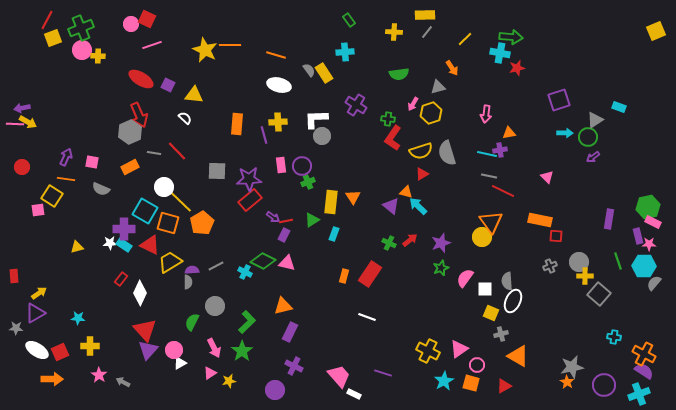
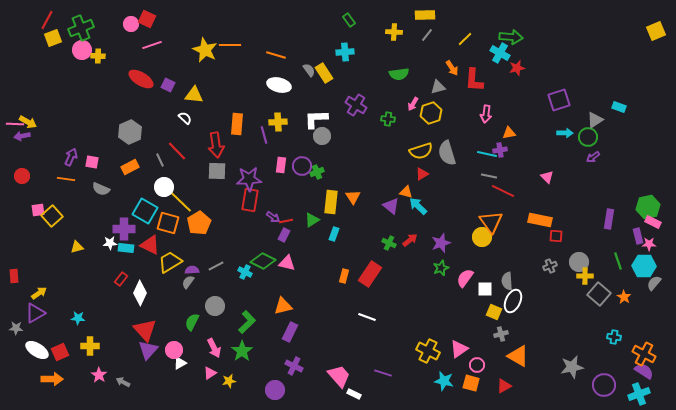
gray line at (427, 32): moved 3 px down
cyan cross at (500, 53): rotated 18 degrees clockwise
purple arrow at (22, 108): moved 28 px down
red arrow at (139, 115): moved 77 px right, 30 px down; rotated 15 degrees clockwise
red L-shape at (393, 138): moved 81 px right, 58 px up; rotated 30 degrees counterclockwise
gray line at (154, 153): moved 6 px right, 7 px down; rotated 56 degrees clockwise
purple arrow at (66, 157): moved 5 px right
pink rectangle at (281, 165): rotated 14 degrees clockwise
red circle at (22, 167): moved 9 px down
green cross at (308, 182): moved 9 px right, 10 px up
yellow square at (52, 196): moved 20 px down; rotated 15 degrees clockwise
red rectangle at (250, 200): rotated 40 degrees counterclockwise
orange pentagon at (202, 223): moved 3 px left
cyan rectangle at (124, 245): moved 2 px right, 3 px down; rotated 28 degrees counterclockwise
gray semicircle at (188, 282): rotated 144 degrees counterclockwise
yellow square at (491, 313): moved 3 px right, 1 px up
cyan star at (444, 381): rotated 30 degrees counterclockwise
orange star at (567, 382): moved 57 px right, 85 px up
